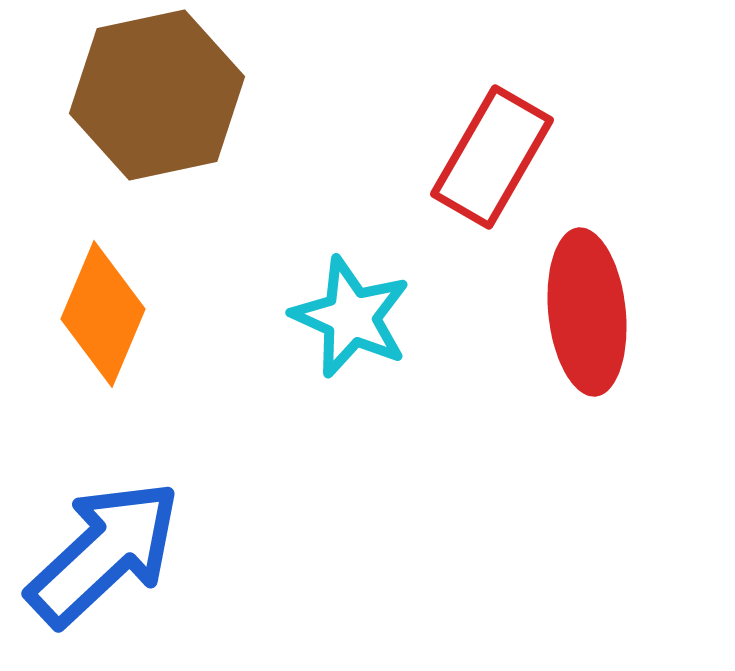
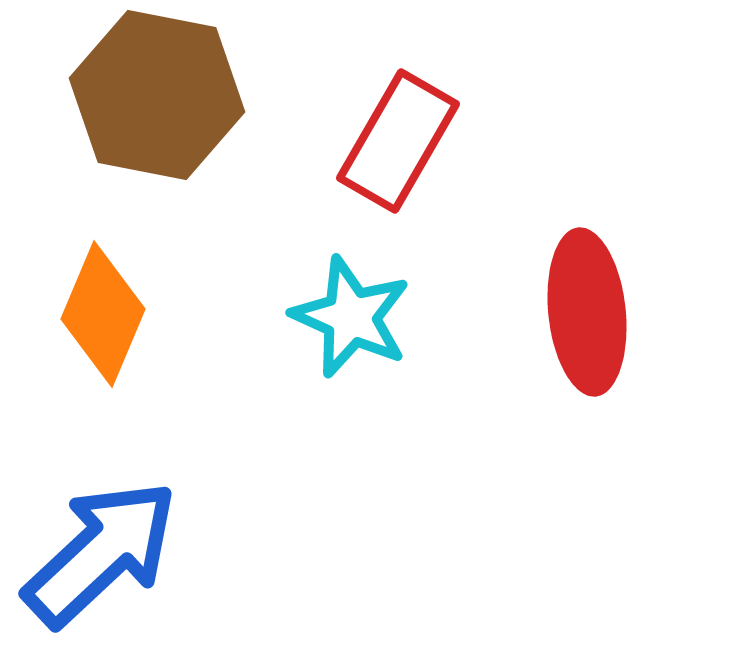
brown hexagon: rotated 23 degrees clockwise
red rectangle: moved 94 px left, 16 px up
blue arrow: moved 3 px left
